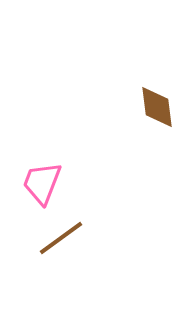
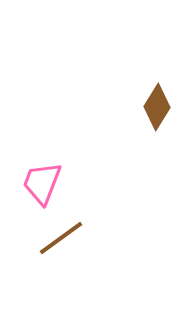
brown diamond: rotated 39 degrees clockwise
